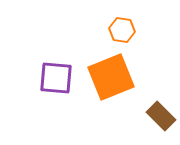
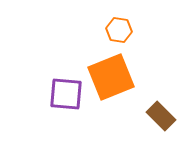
orange hexagon: moved 3 px left
purple square: moved 10 px right, 16 px down
